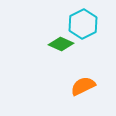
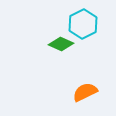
orange semicircle: moved 2 px right, 6 px down
